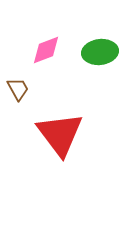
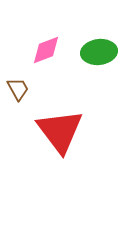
green ellipse: moved 1 px left
red triangle: moved 3 px up
